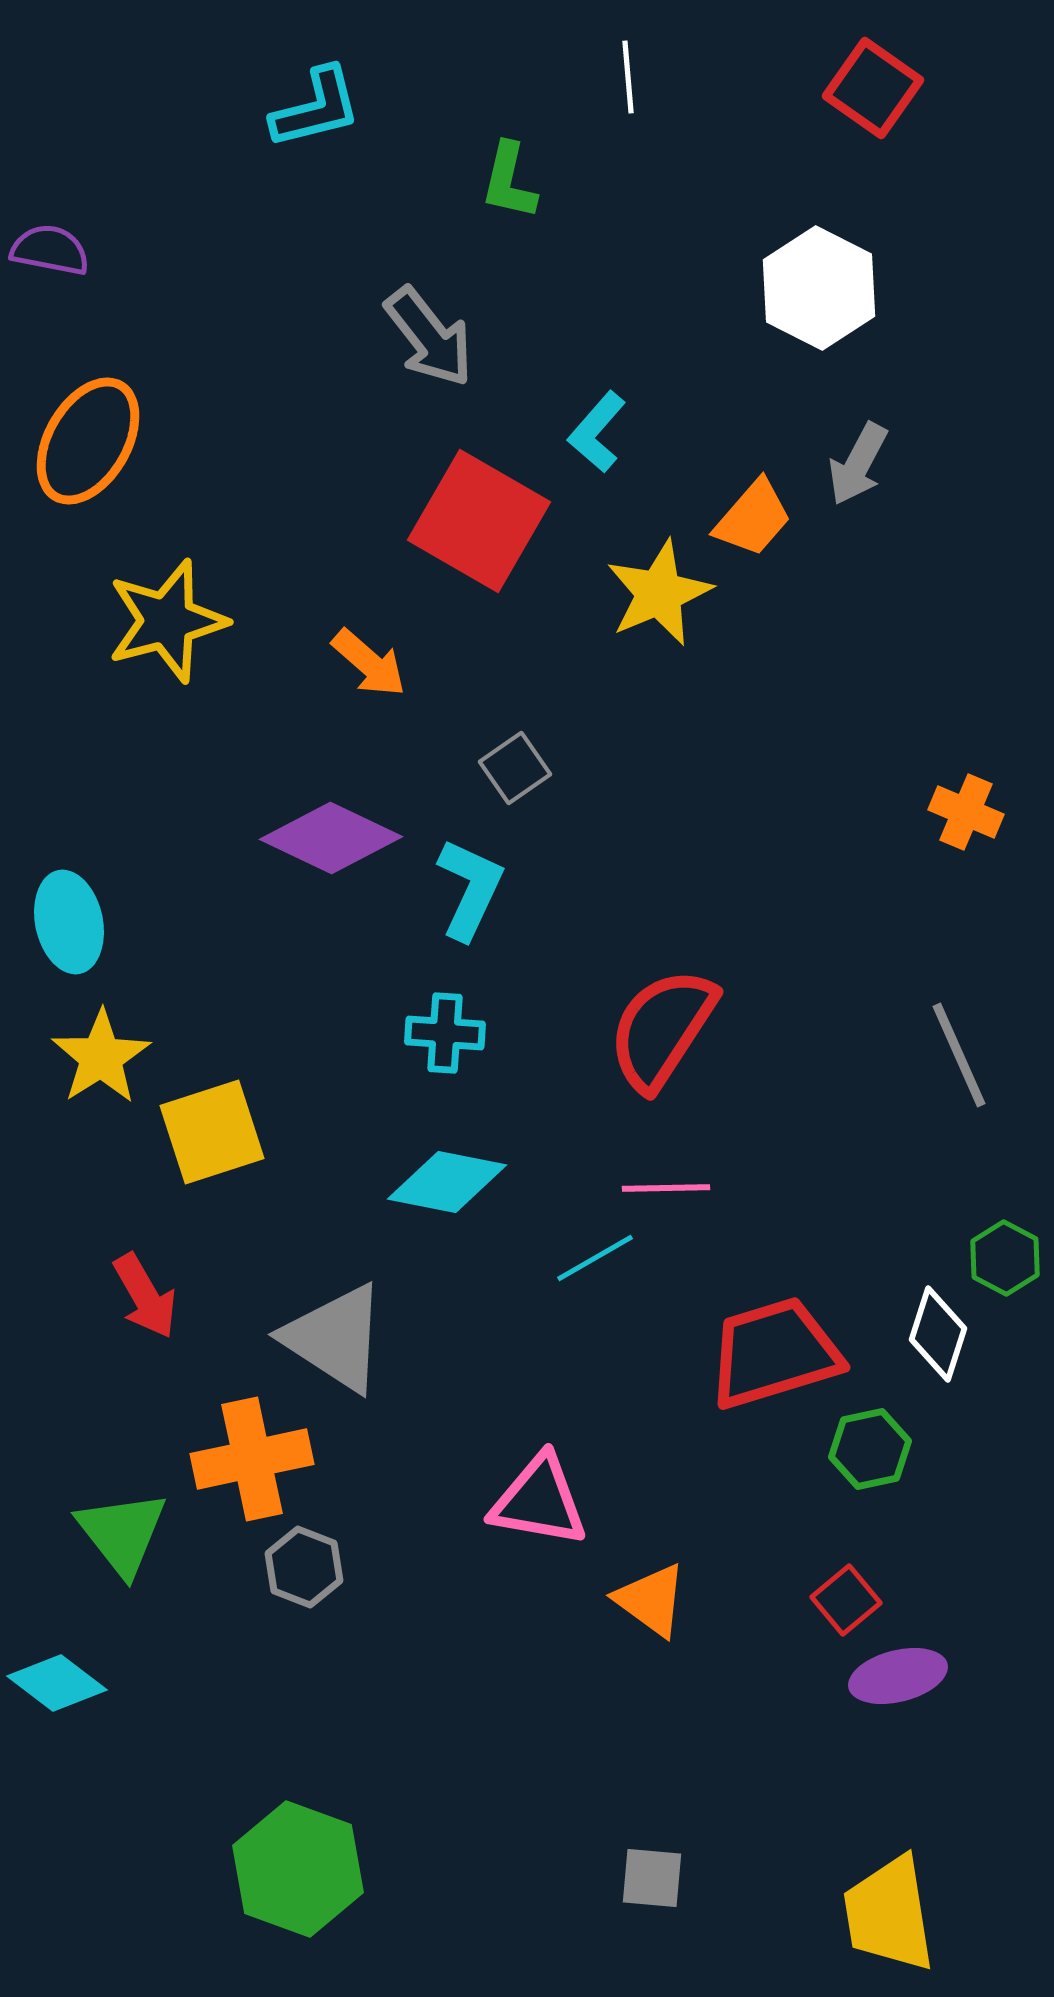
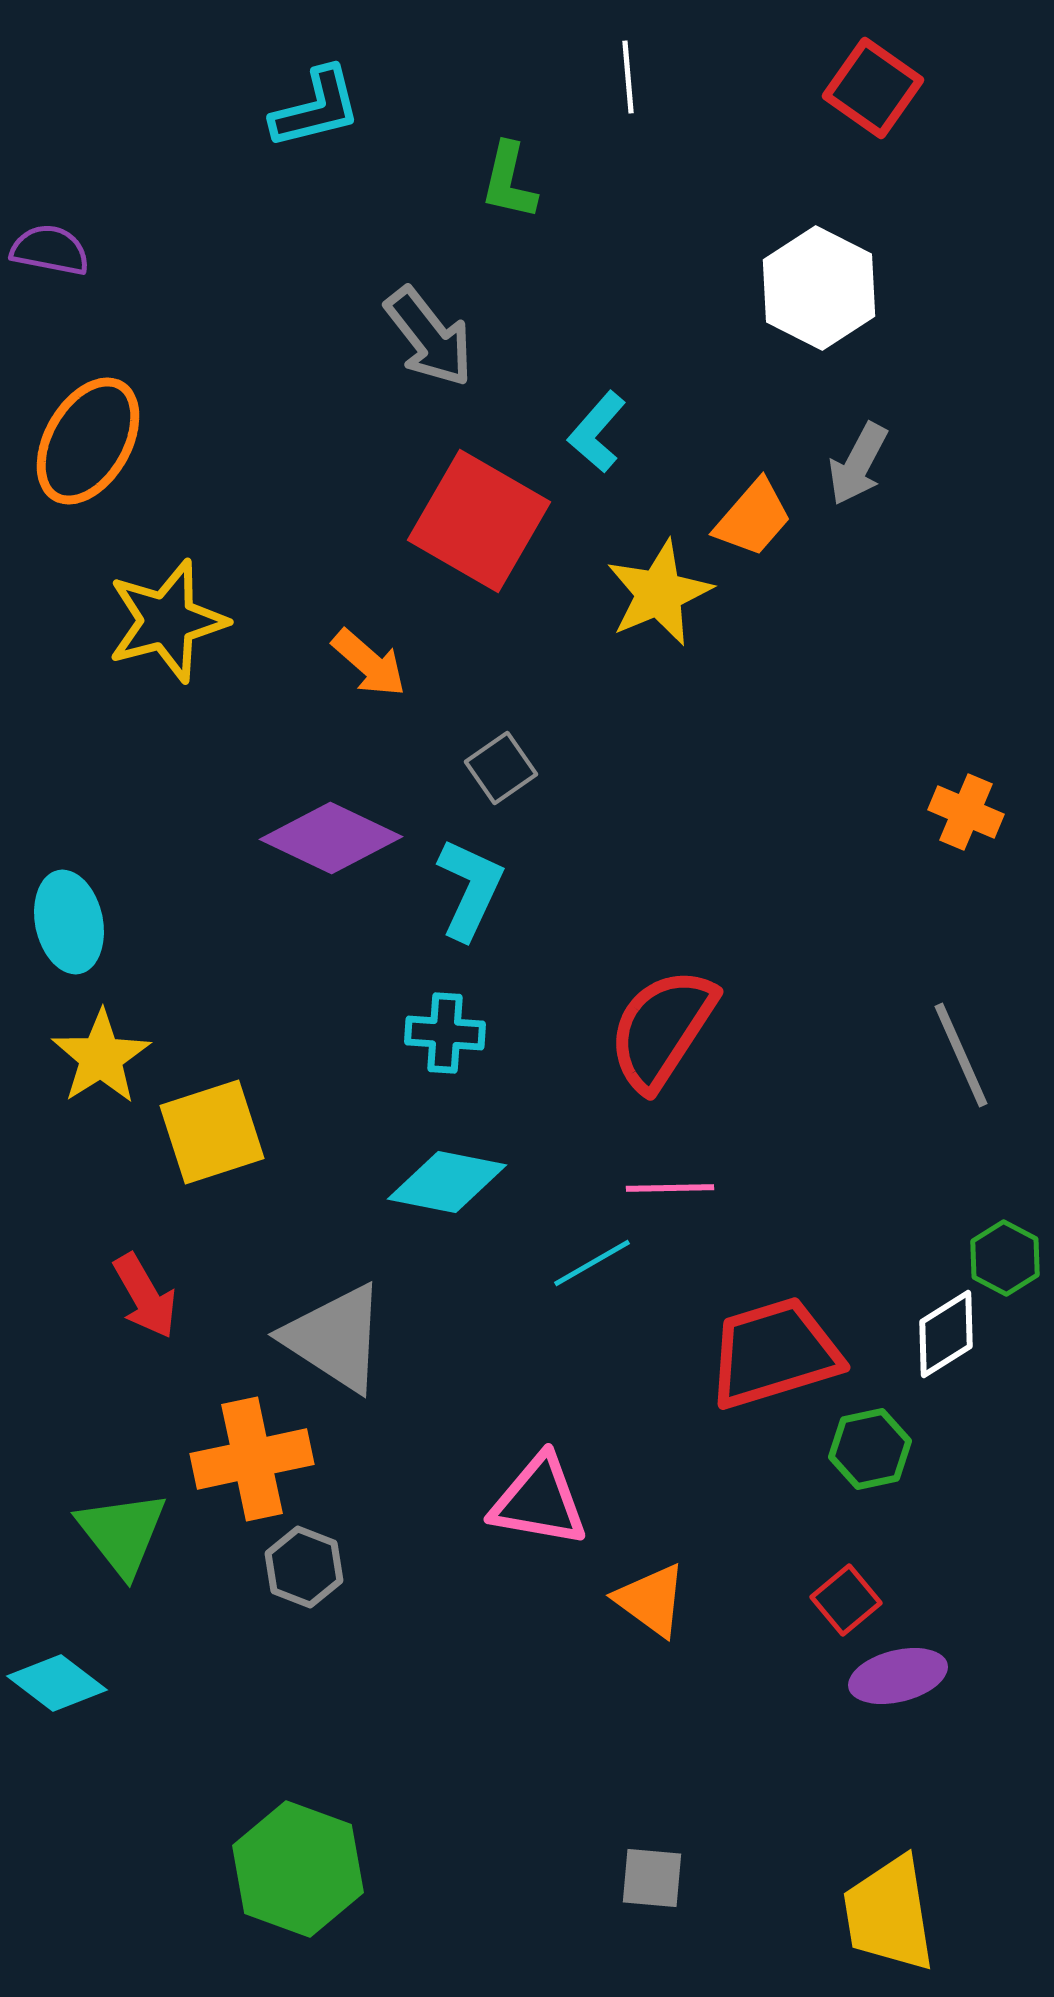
gray square at (515, 768): moved 14 px left
gray line at (959, 1055): moved 2 px right
pink line at (666, 1188): moved 4 px right
cyan line at (595, 1258): moved 3 px left, 5 px down
white diamond at (938, 1334): moved 8 px right; rotated 40 degrees clockwise
